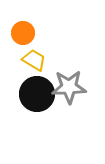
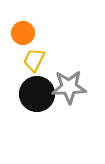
yellow trapezoid: rotated 95 degrees counterclockwise
